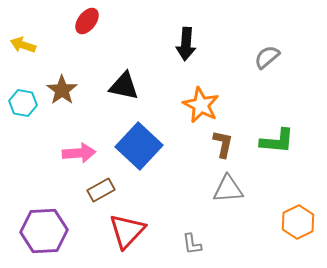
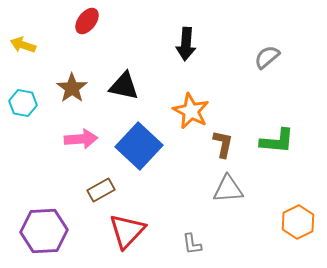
brown star: moved 10 px right, 2 px up
orange star: moved 10 px left, 6 px down
pink arrow: moved 2 px right, 14 px up
